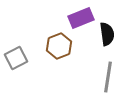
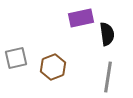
purple rectangle: rotated 10 degrees clockwise
brown hexagon: moved 6 px left, 21 px down
gray square: rotated 15 degrees clockwise
